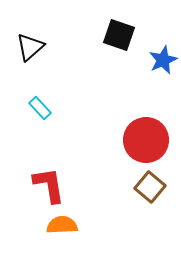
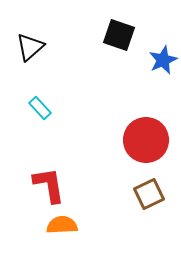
brown square: moved 1 px left, 7 px down; rotated 24 degrees clockwise
